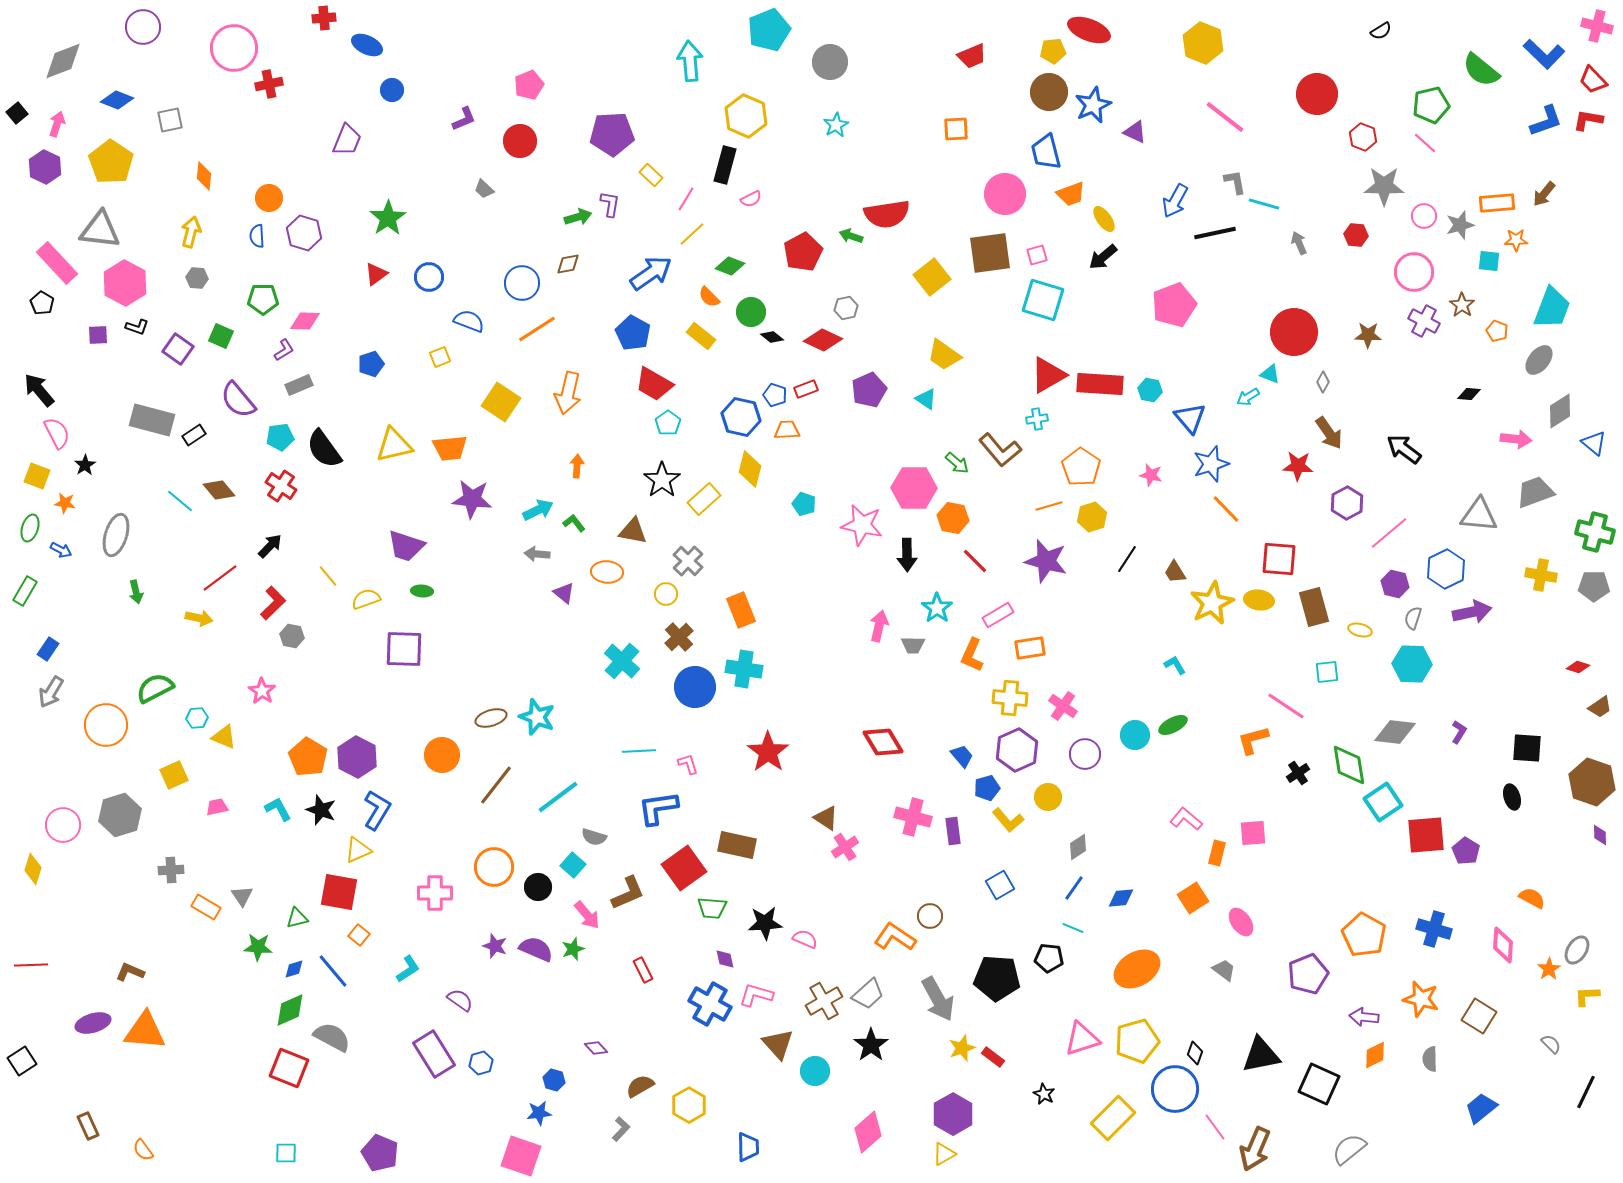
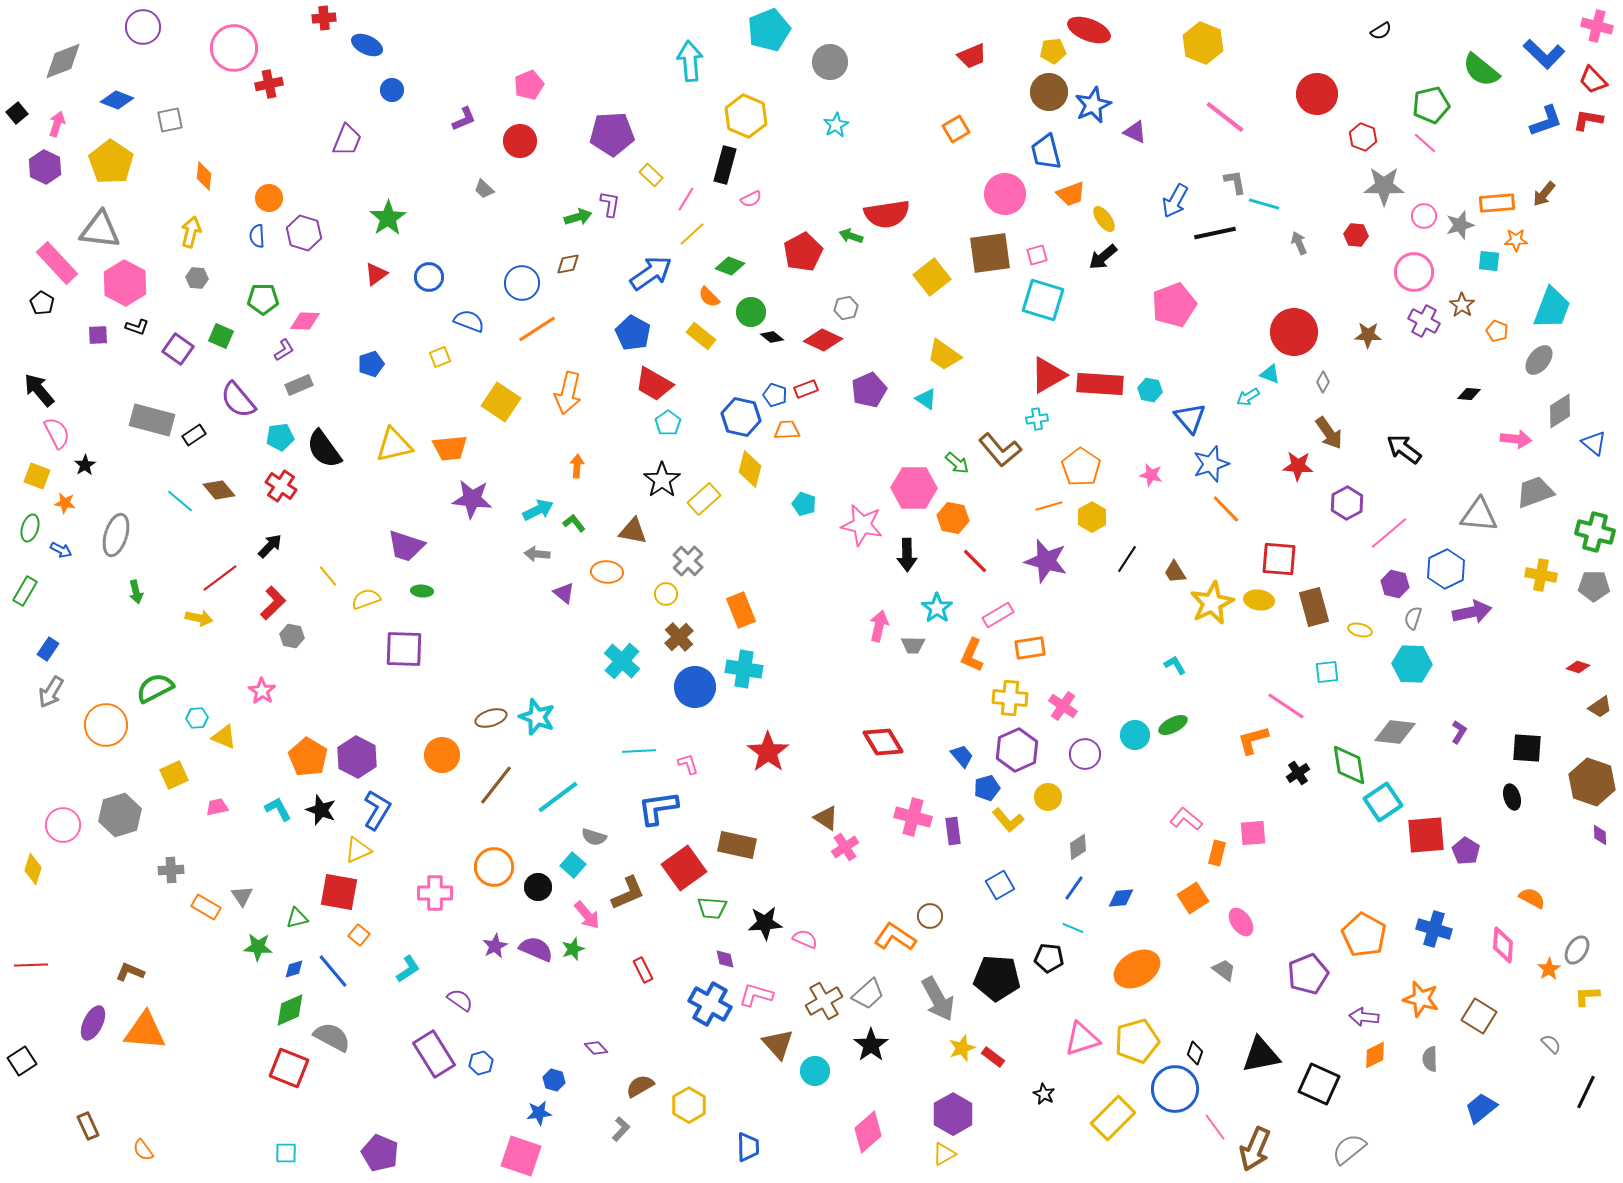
orange square at (956, 129): rotated 28 degrees counterclockwise
yellow hexagon at (1092, 517): rotated 12 degrees counterclockwise
purple star at (495, 946): rotated 25 degrees clockwise
purple ellipse at (93, 1023): rotated 48 degrees counterclockwise
